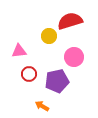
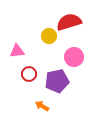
red semicircle: moved 1 px left, 1 px down
pink triangle: moved 2 px left
